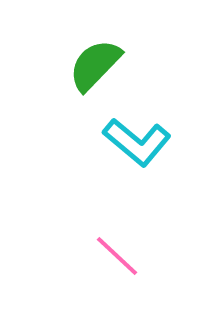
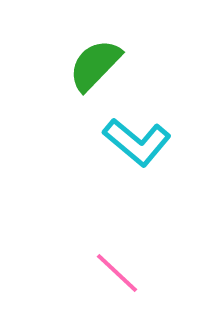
pink line: moved 17 px down
